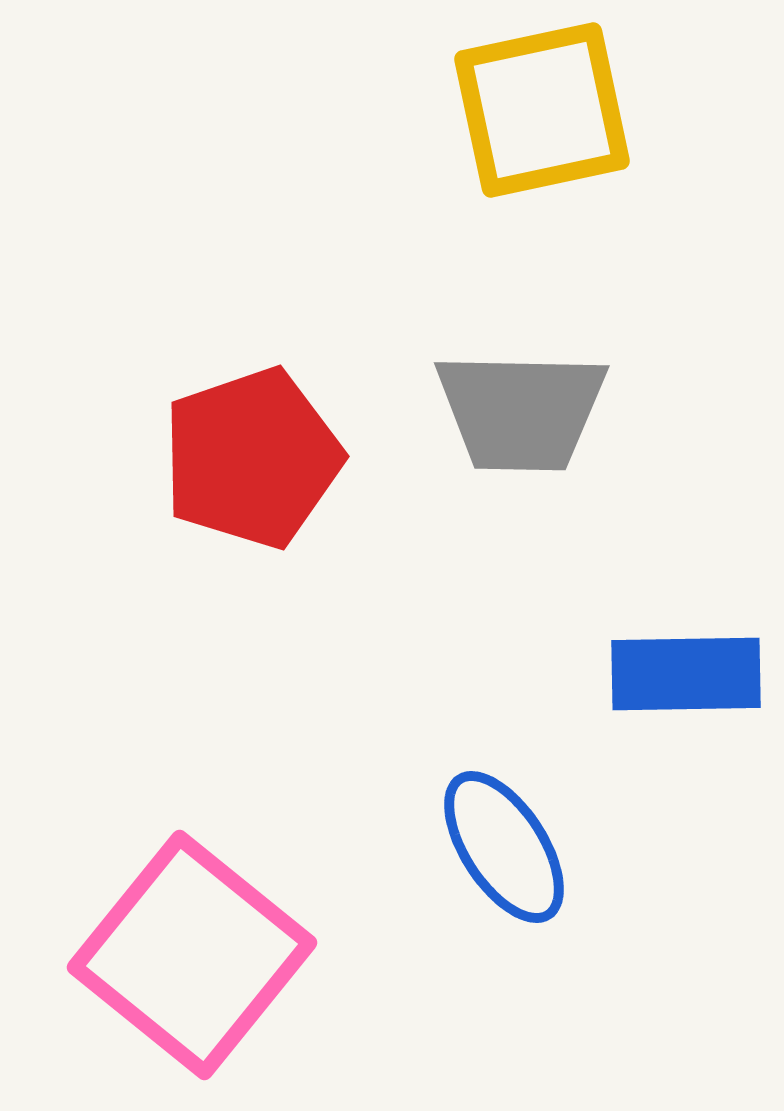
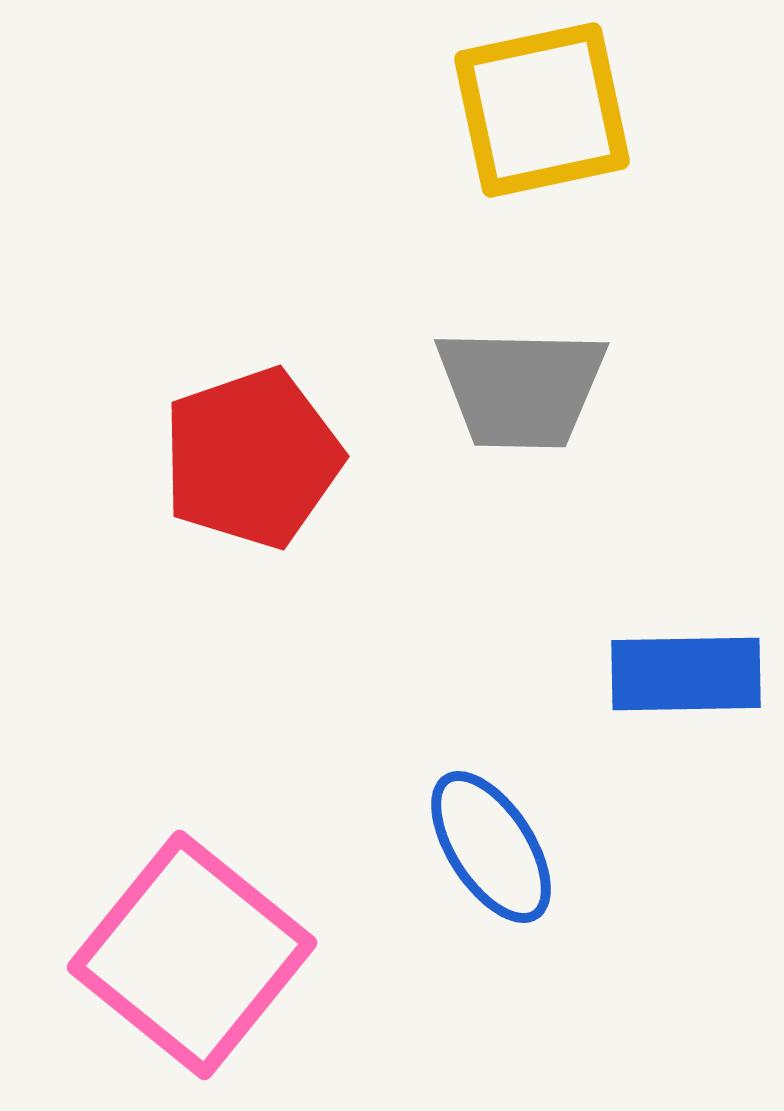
gray trapezoid: moved 23 px up
blue ellipse: moved 13 px left
